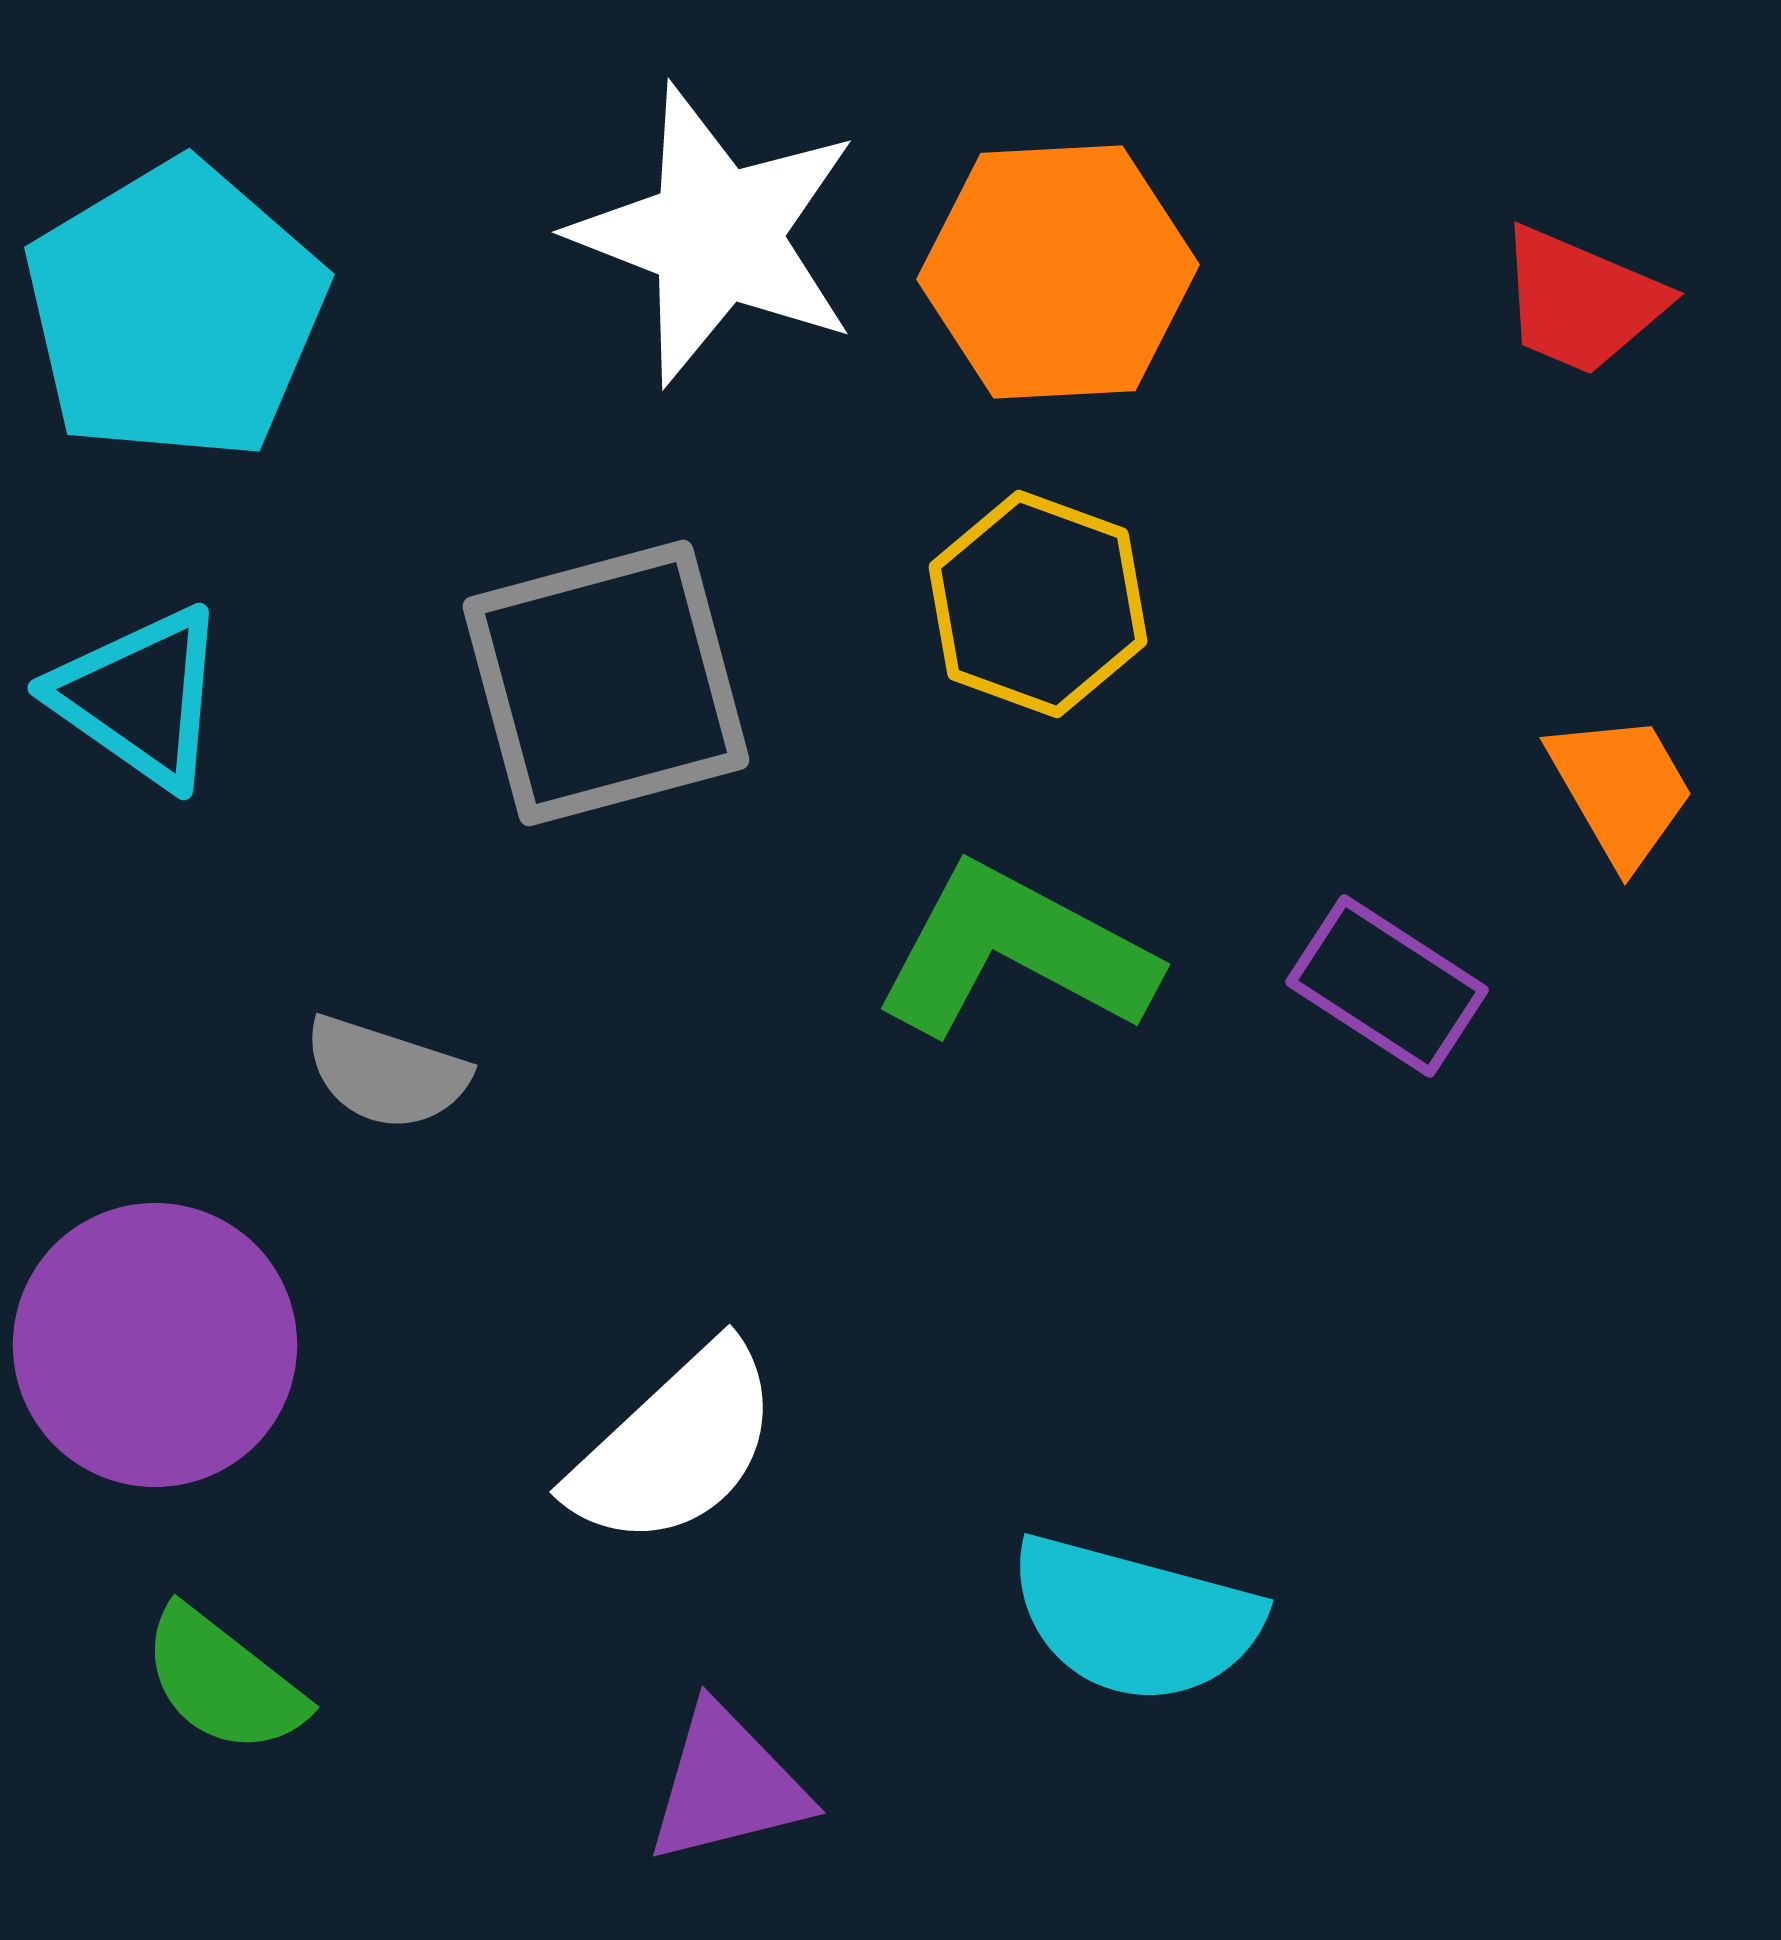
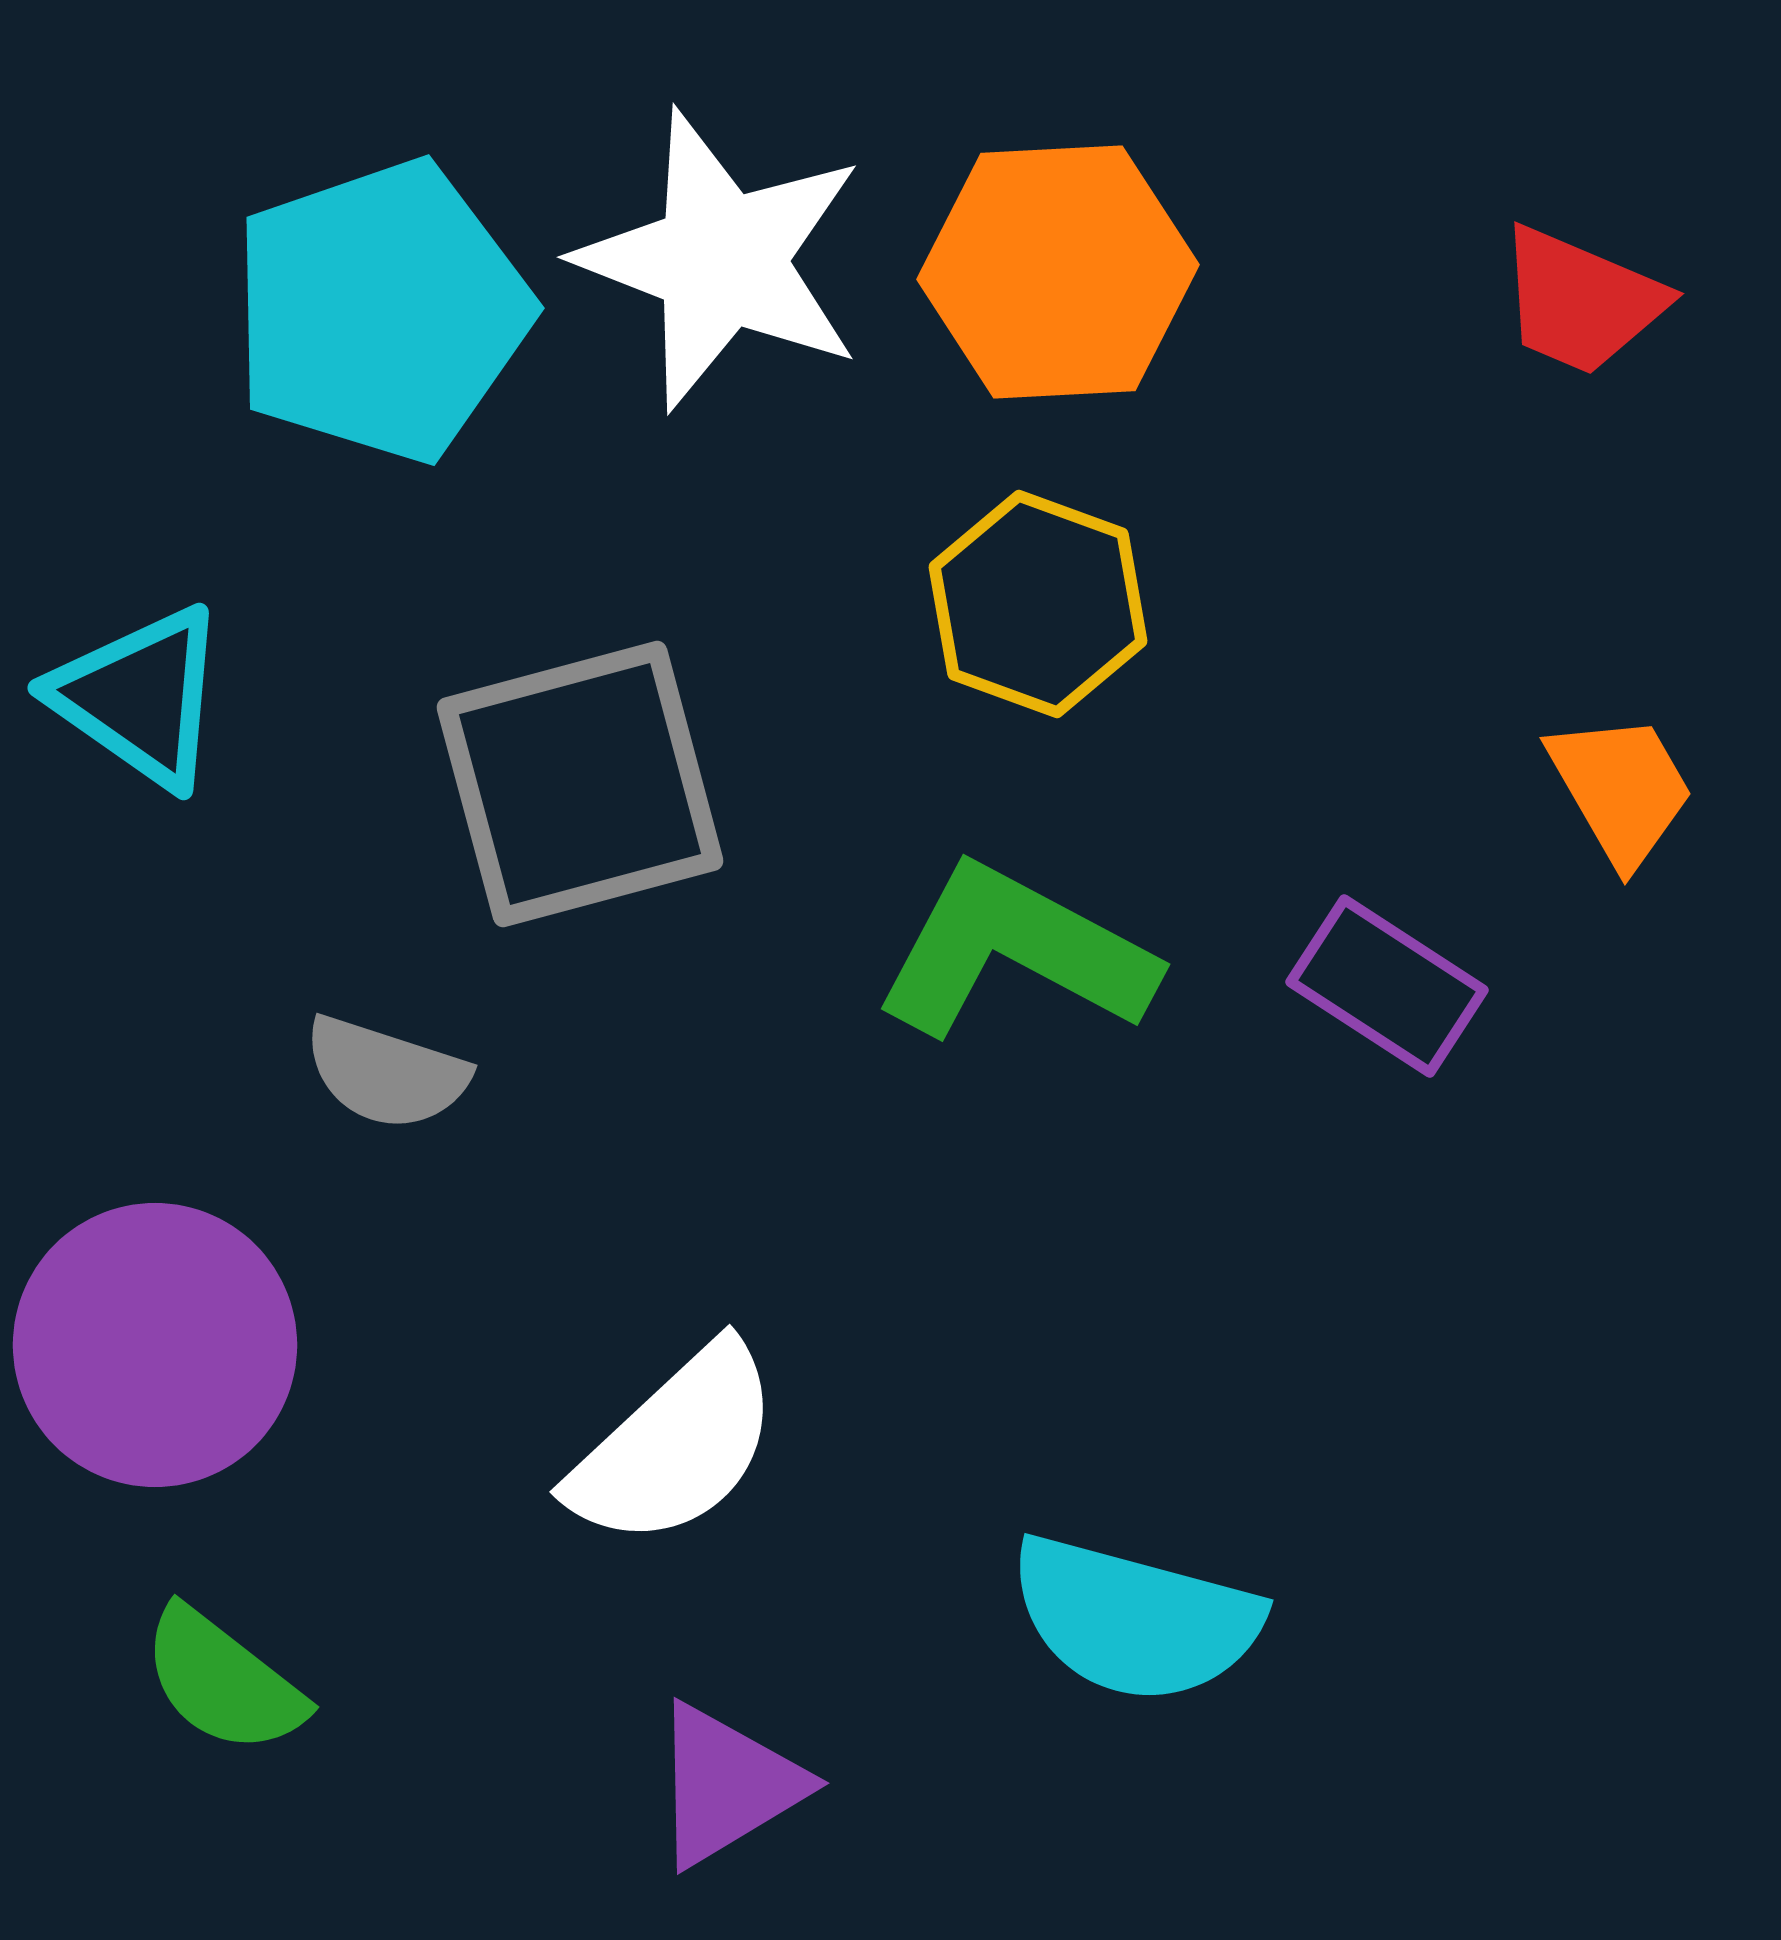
white star: moved 5 px right, 25 px down
cyan pentagon: moved 206 px right; rotated 12 degrees clockwise
gray square: moved 26 px left, 101 px down
purple triangle: rotated 17 degrees counterclockwise
